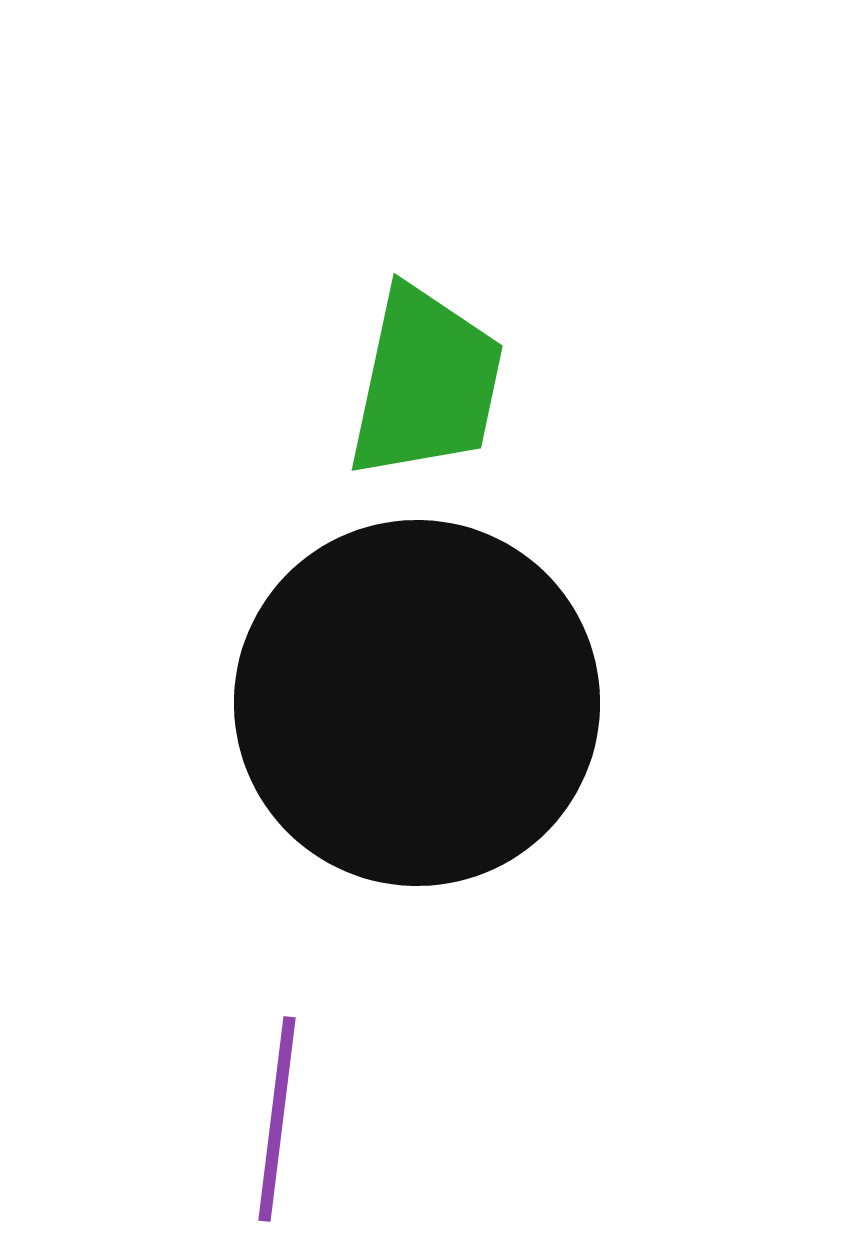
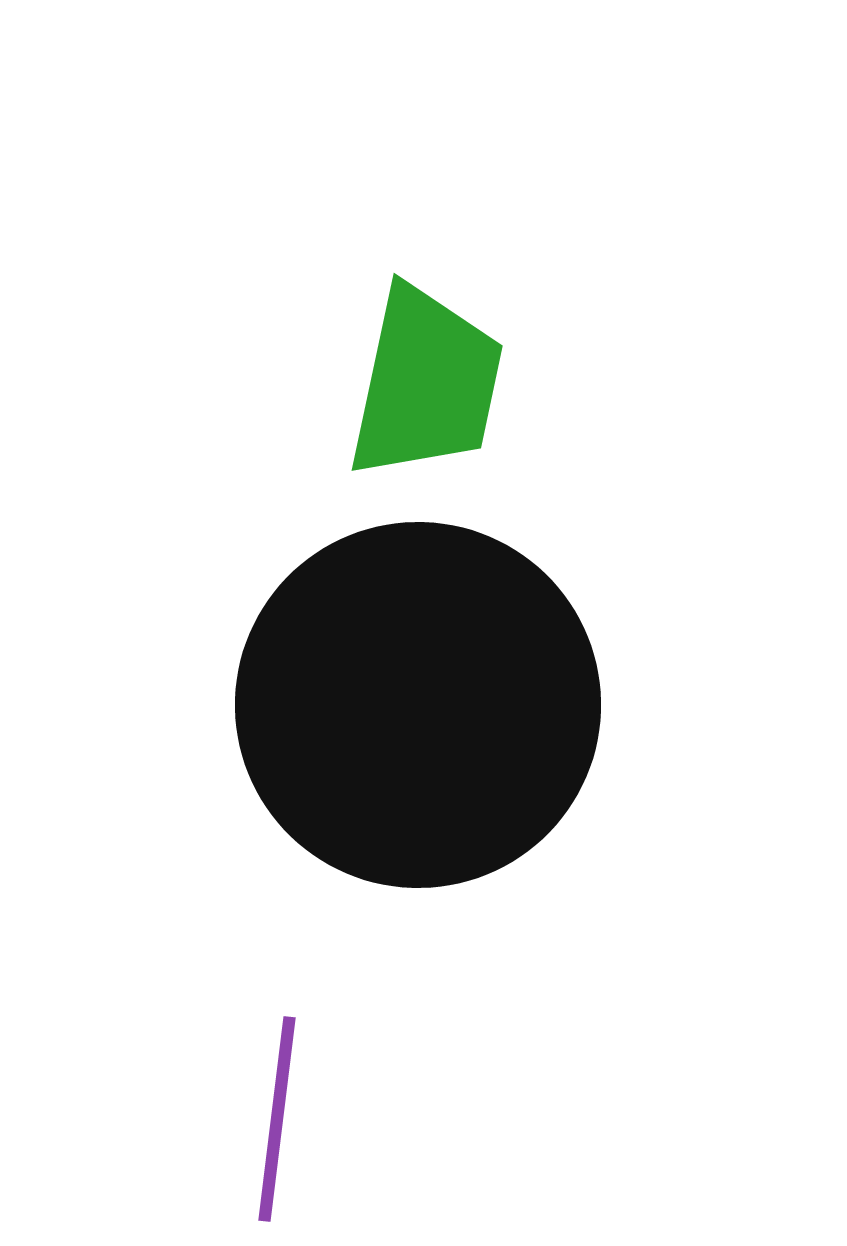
black circle: moved 1 px right, 2 px down
